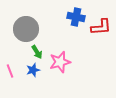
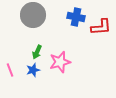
gray circle: moved 7 px right, 14 px up
green arrow: rotated 56 degrees clockwise
pink line: moved 1 px up
